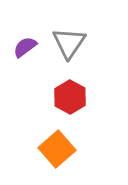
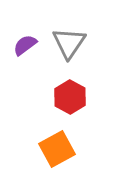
purple semicircle: moved 2 px up
orange square: rotated 12 degrees clockwise
